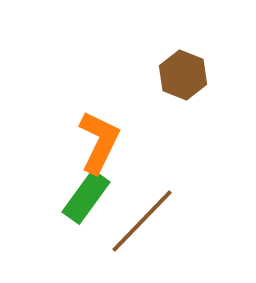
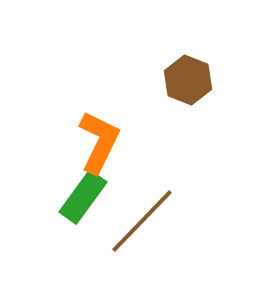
brown hexagon: moved 5 px right, 5 px down
green rectangle: moved 3 px left
